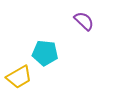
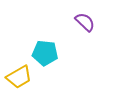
purple semicircle: moved 1 px right, 1 px down
